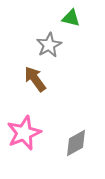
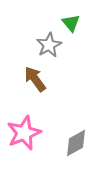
green triangle: moved 5 px down; rotated 36 degrees clockwise
